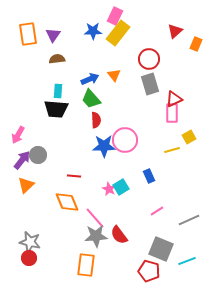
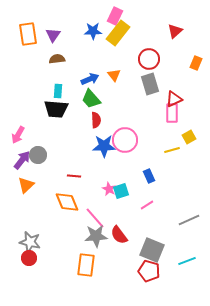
orange rectangle at (196, 44): moved 19 px down
cyan square at (121, 187): moved 4 px down; rotated 14 degrees clockwise
pink line at (157, 211): moved 10 px left, 6 px up
gray square at (161, 249): moved 9 px left, 1 px down
